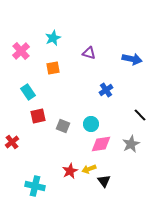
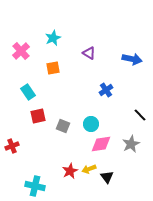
purple triangle: rotated 16 degrees clockwise
red cross: moved 4 px down; rotated 16 degrees clockwise
black triangle: moved 3 px right, 4 px up
